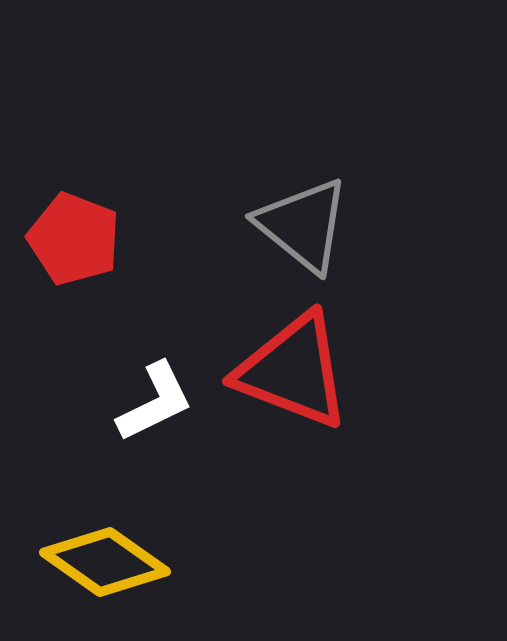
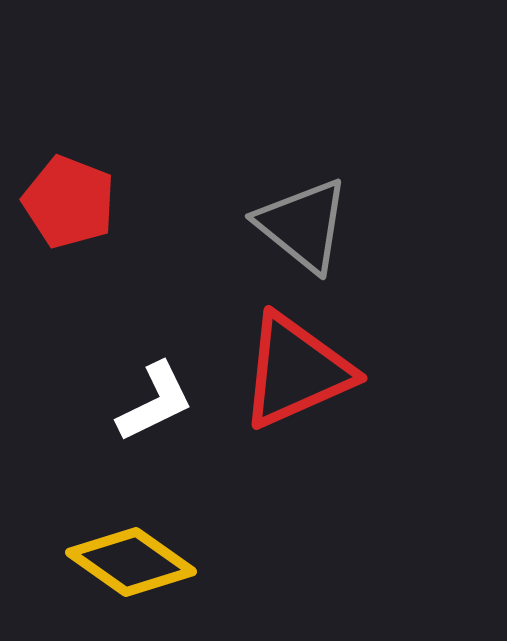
red pentagon: moved 5 px left, 37 px up
red triangle: moved 3 px right; rotated 45 degrees counterclockwise
yellow diamond: moved 26 px right
